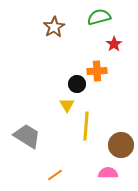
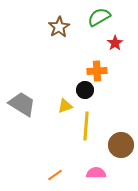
green semicircle: rotated 15 degrees counterclockwise
brown star: moved 5 px right
red star: moved 1 px right, 1 px up
black circle: moved 8 px right, 6 px down
yellow triangle: moved 2 px left, 1 px down; rotated 42 degrees clockwise
gray trapezoid: moved 5 px left, 32 px up
pink semicircle: moved 12 px left
